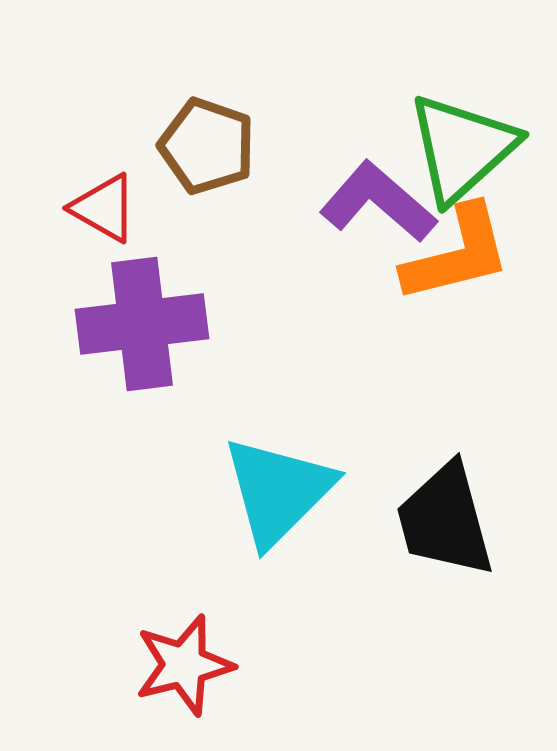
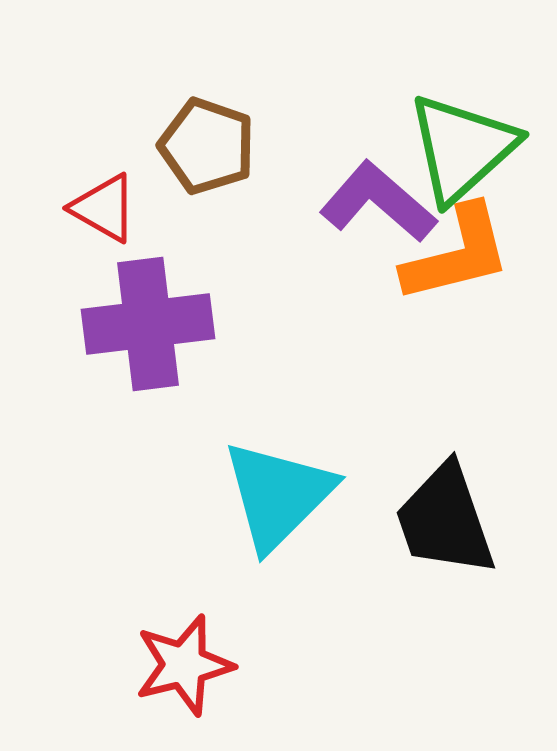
purple cross: moved 6 px right
cyan triangle: moved 4 px down
black trapezoid: rotated 4 degrees counterclockwise
